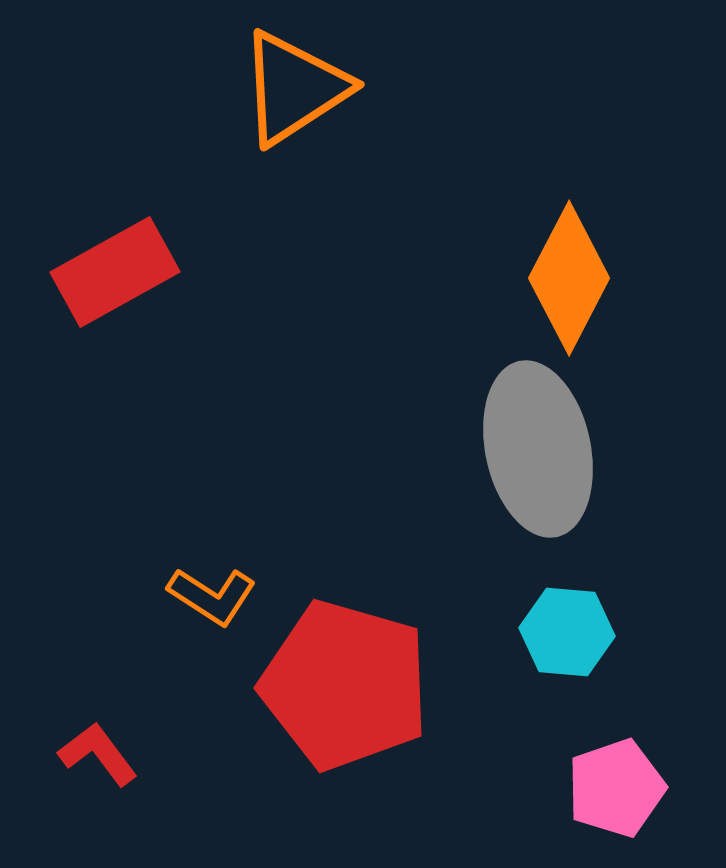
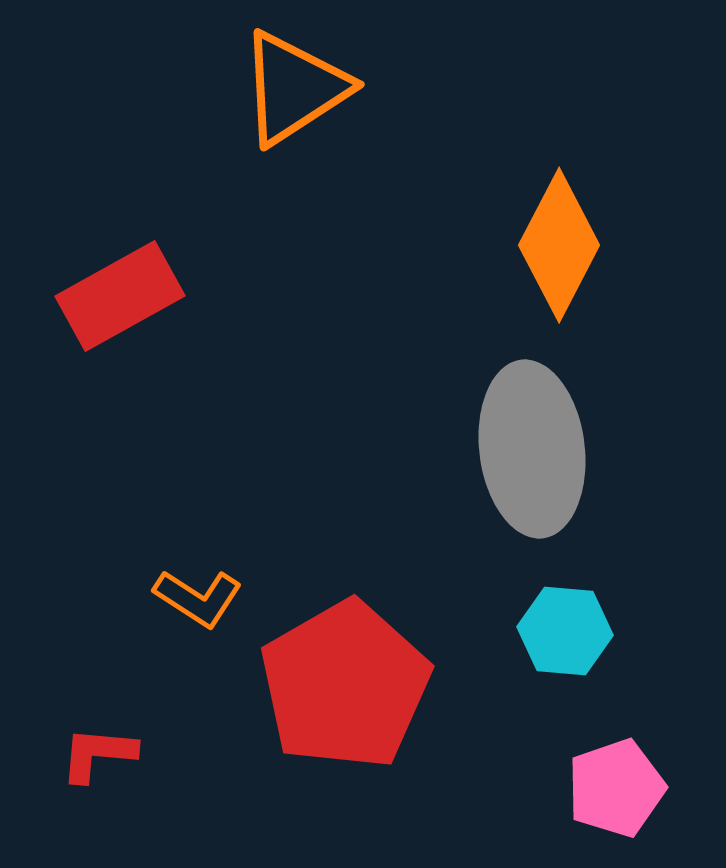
red rectangle: moved 5 px right, 24 px down
orange diamond: moved 10 px left, 33 px up
gray ellipse: moved 6 px left; rotated 5 degrees clockwise
orange L-shape: moved 14 px left, 2 px down
cyan hexagon: moved 2 px left, 1 px up
red pentagon: rotated 26 degrees clockwise
red L-shape: rotated 48 degrees counterclockwise
